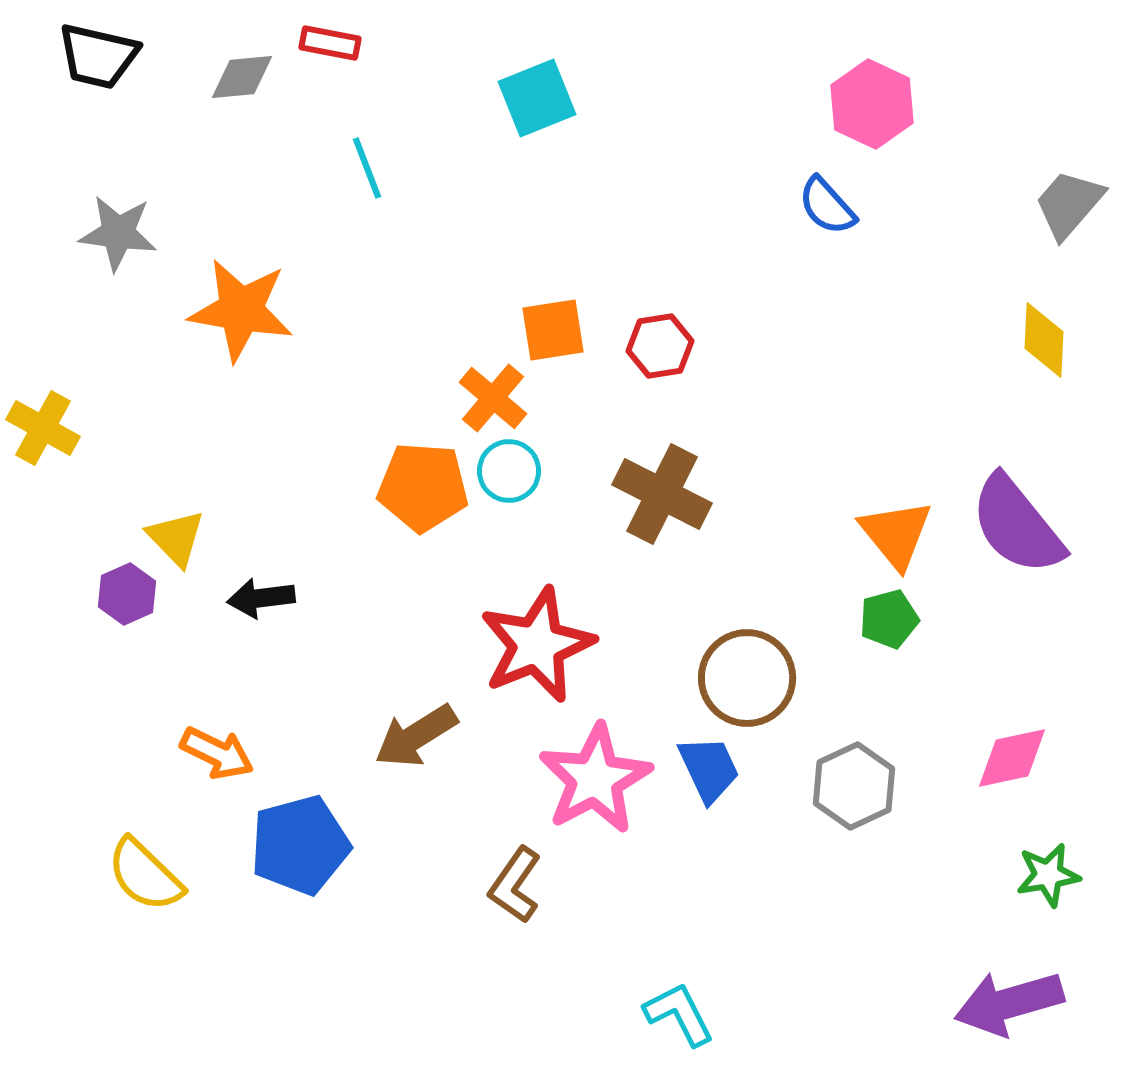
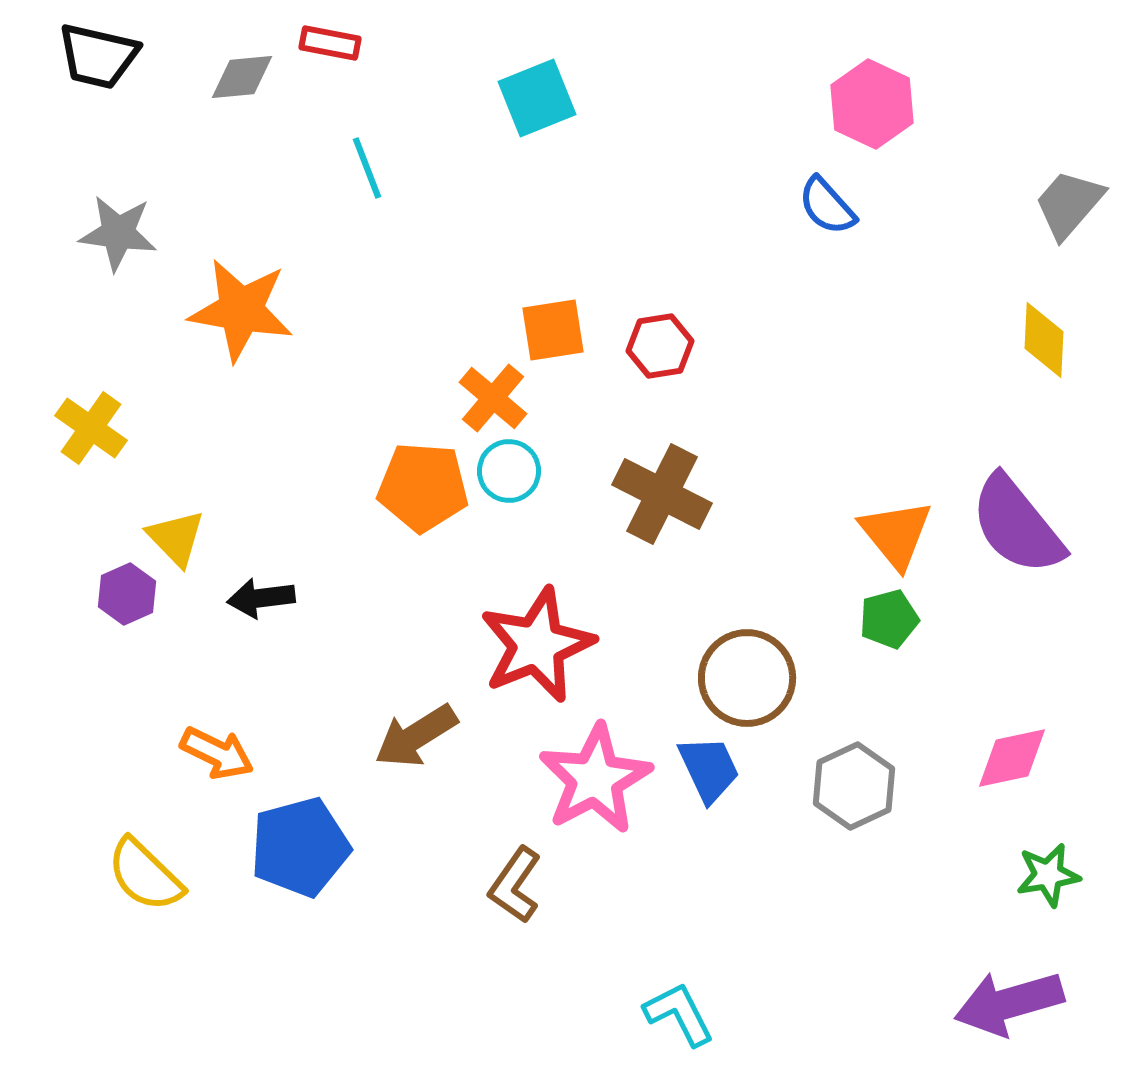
yellow cross: moved 48 px right; rotated 6 degrees clockwise
blue pentagon: moved 2 px down
